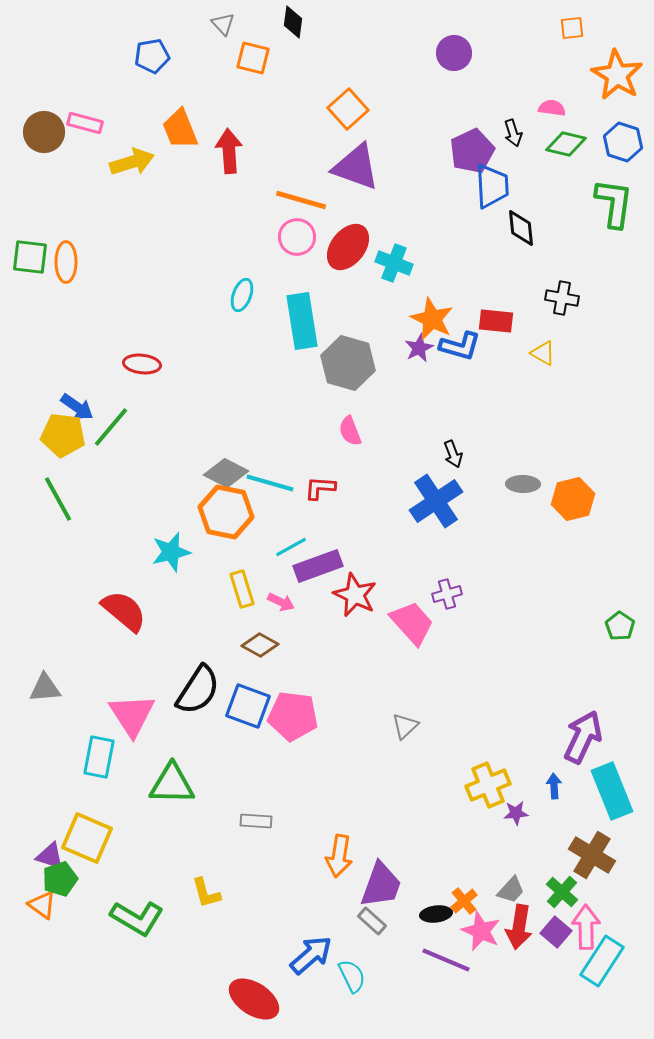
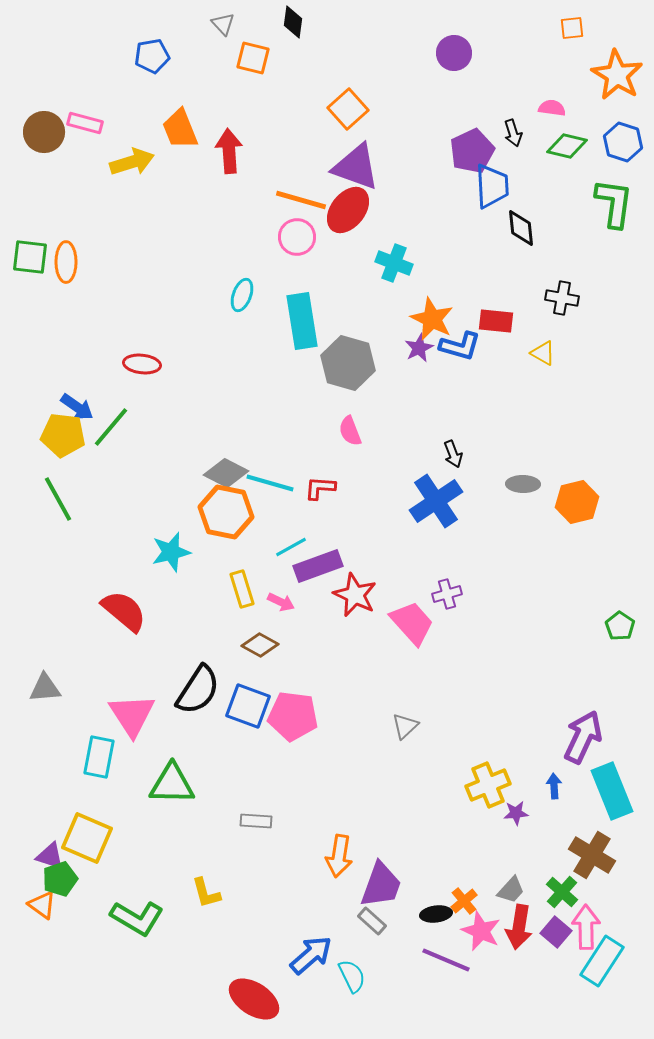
green diamond at (566, 144): moved 1 px right, 2 px down
red ellipse at (348, 247): moved 37 px up
orange hexagon at (573, 499): moved 4 px right, 3 px down
